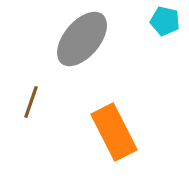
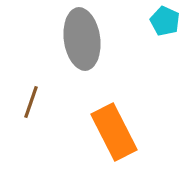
cyan pentagon: rotated 12 degrees clockwise
gray ellipse: rotated 48 degrees counterclockwise
